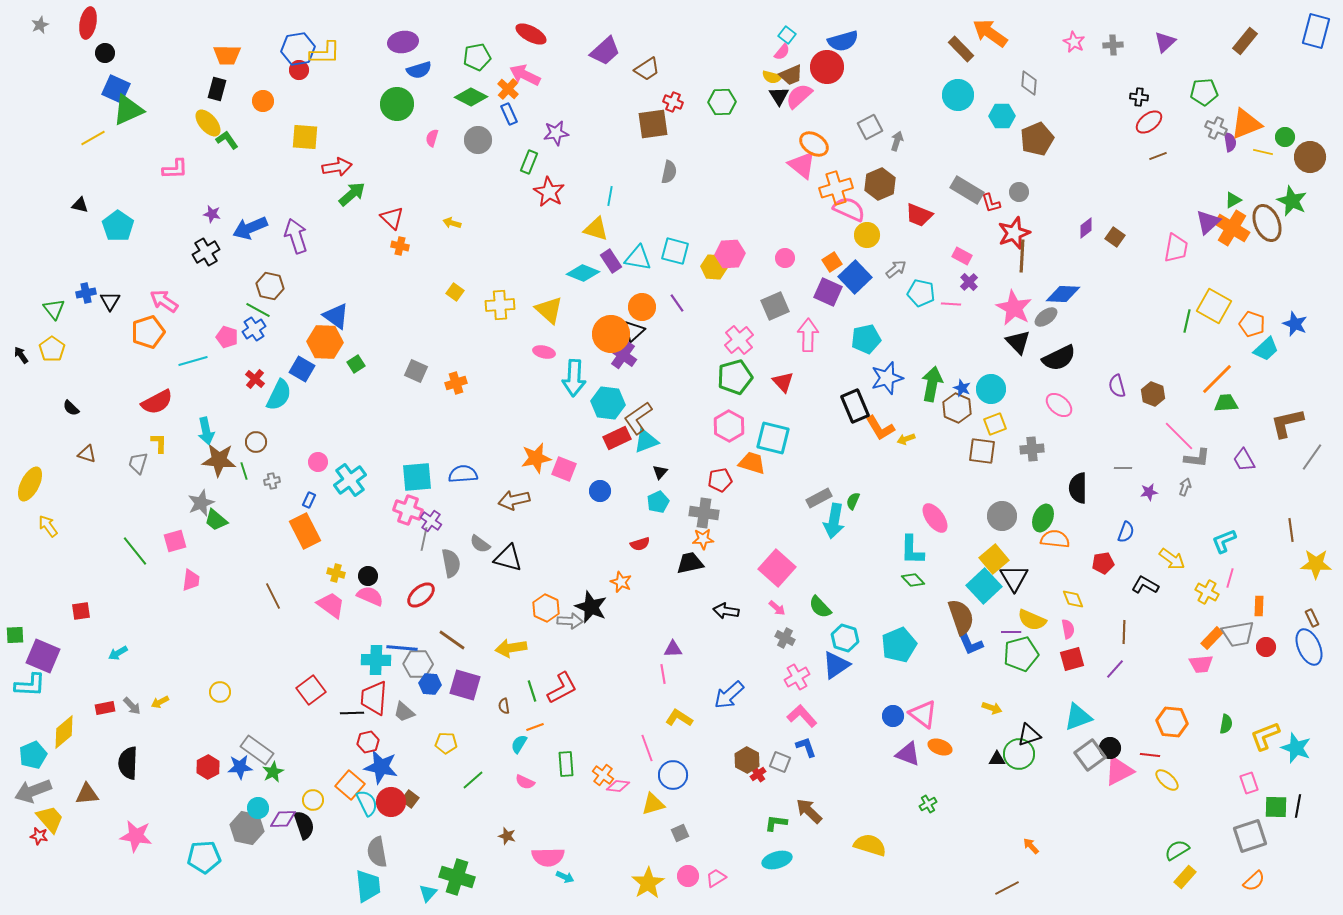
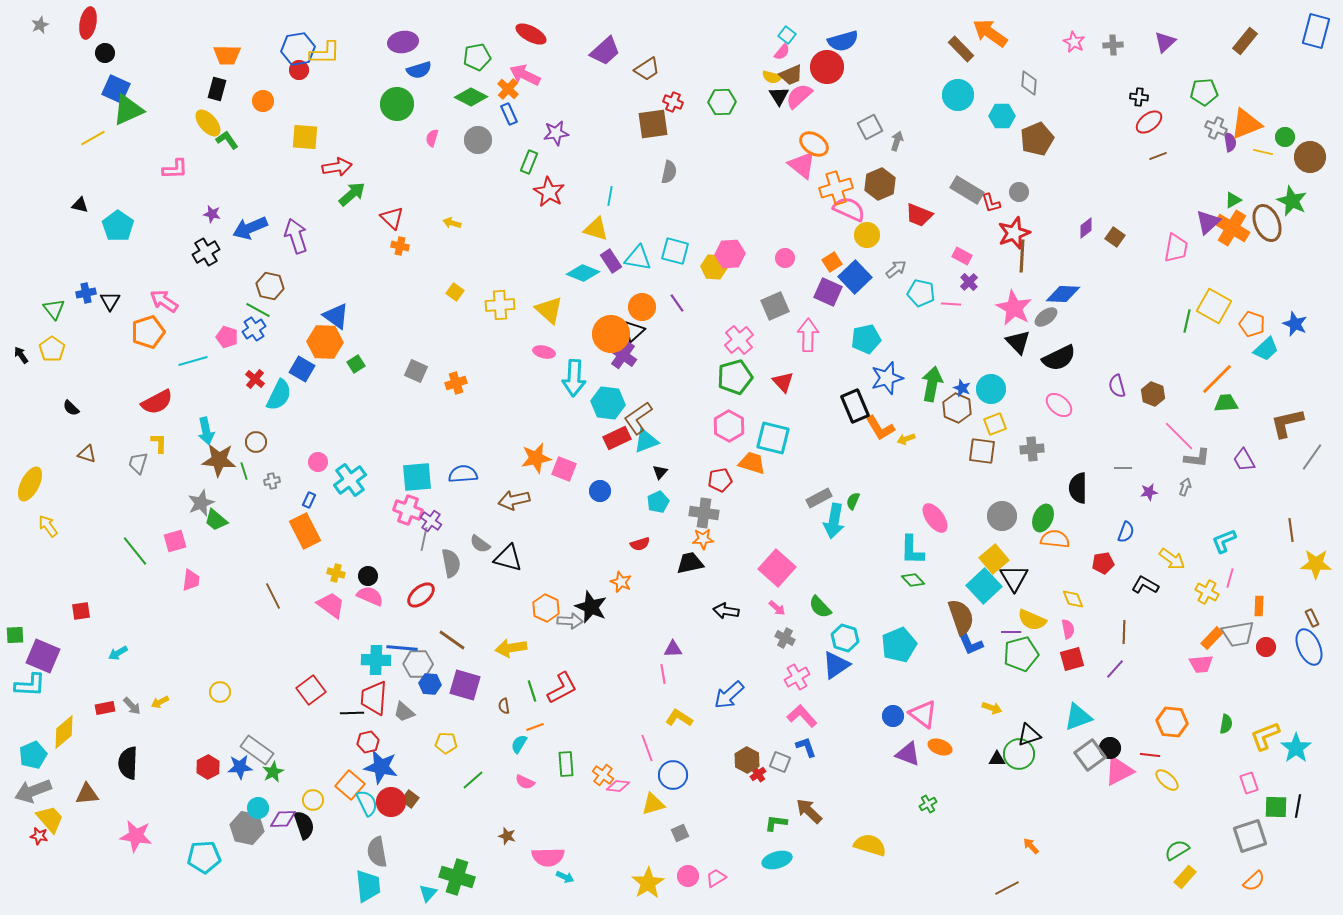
cyan star at (1296, 748): rotated 16 degrees clockwise
